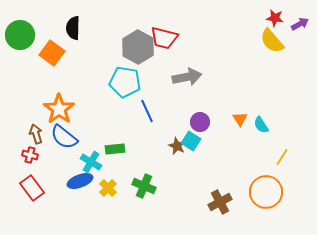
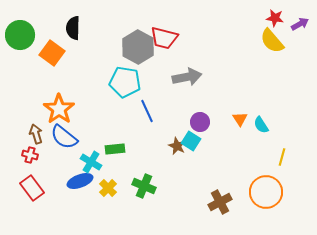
yellow line: rotated 18 degrees counterclockwise
